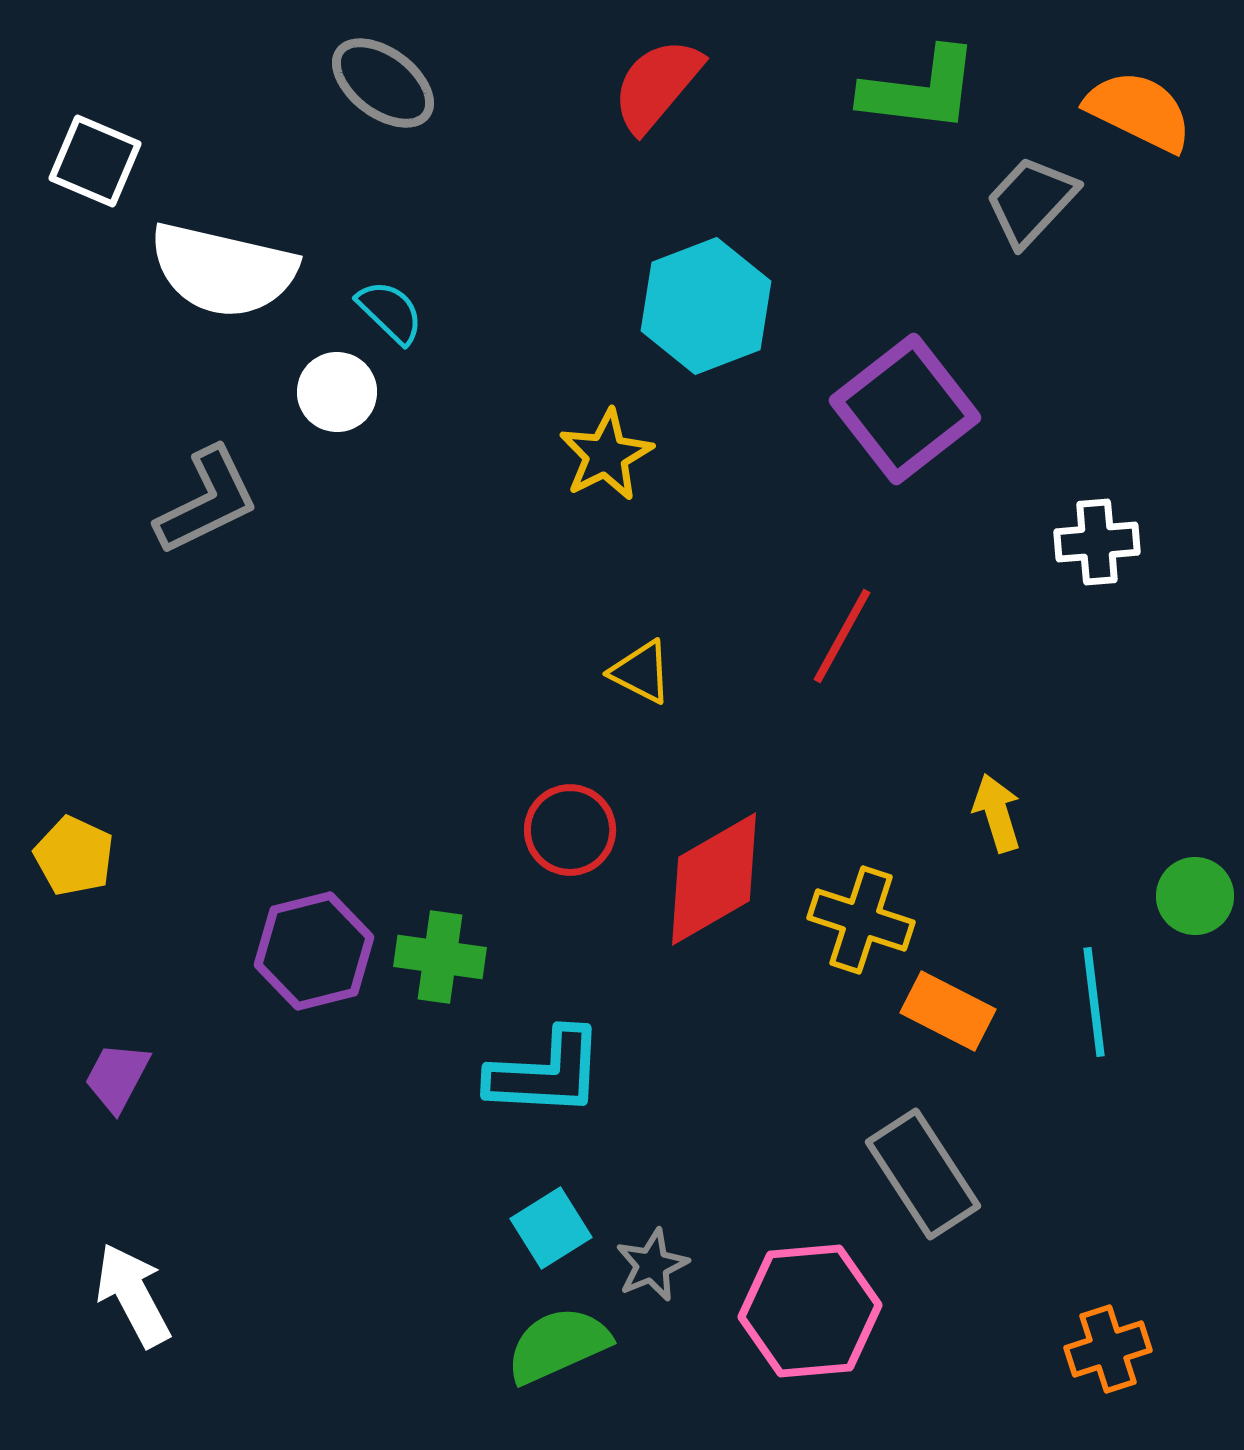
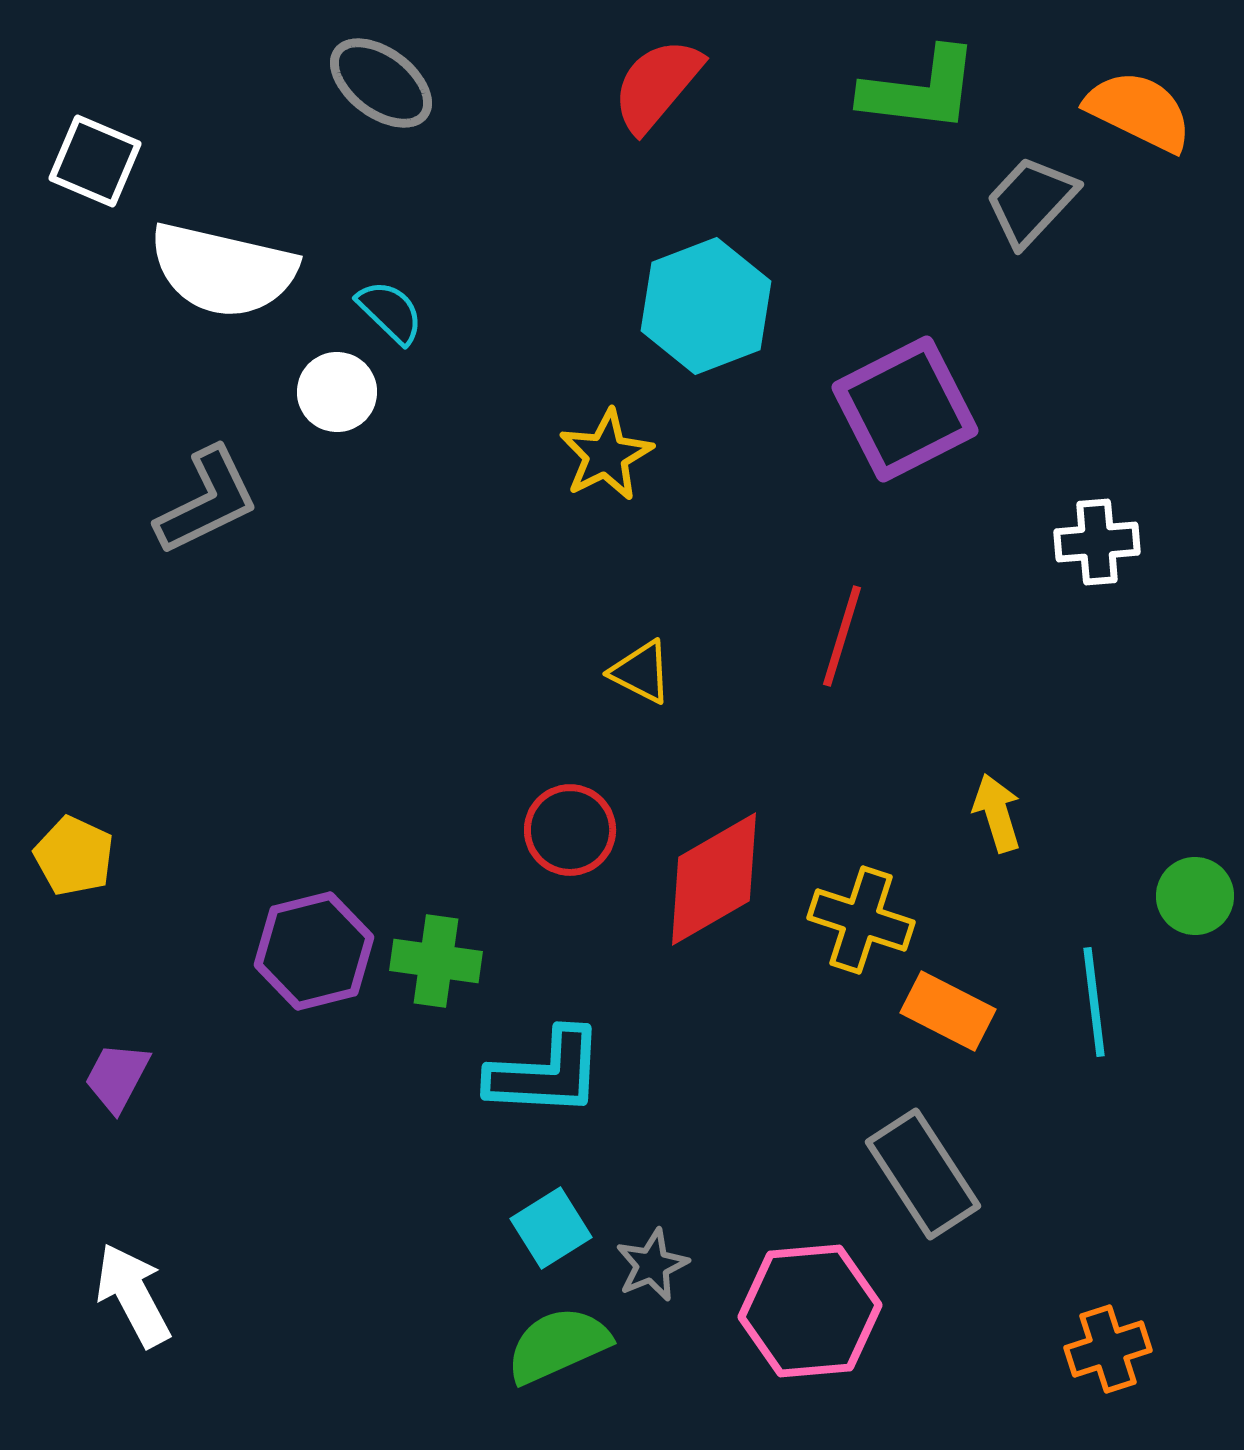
gray ellipse: moved 2 px left
purple square: rotated 11 degrees clockwise
red line: rotated 12 degrees counterclockwise
green cross: moved 4 px left, 4 px down
